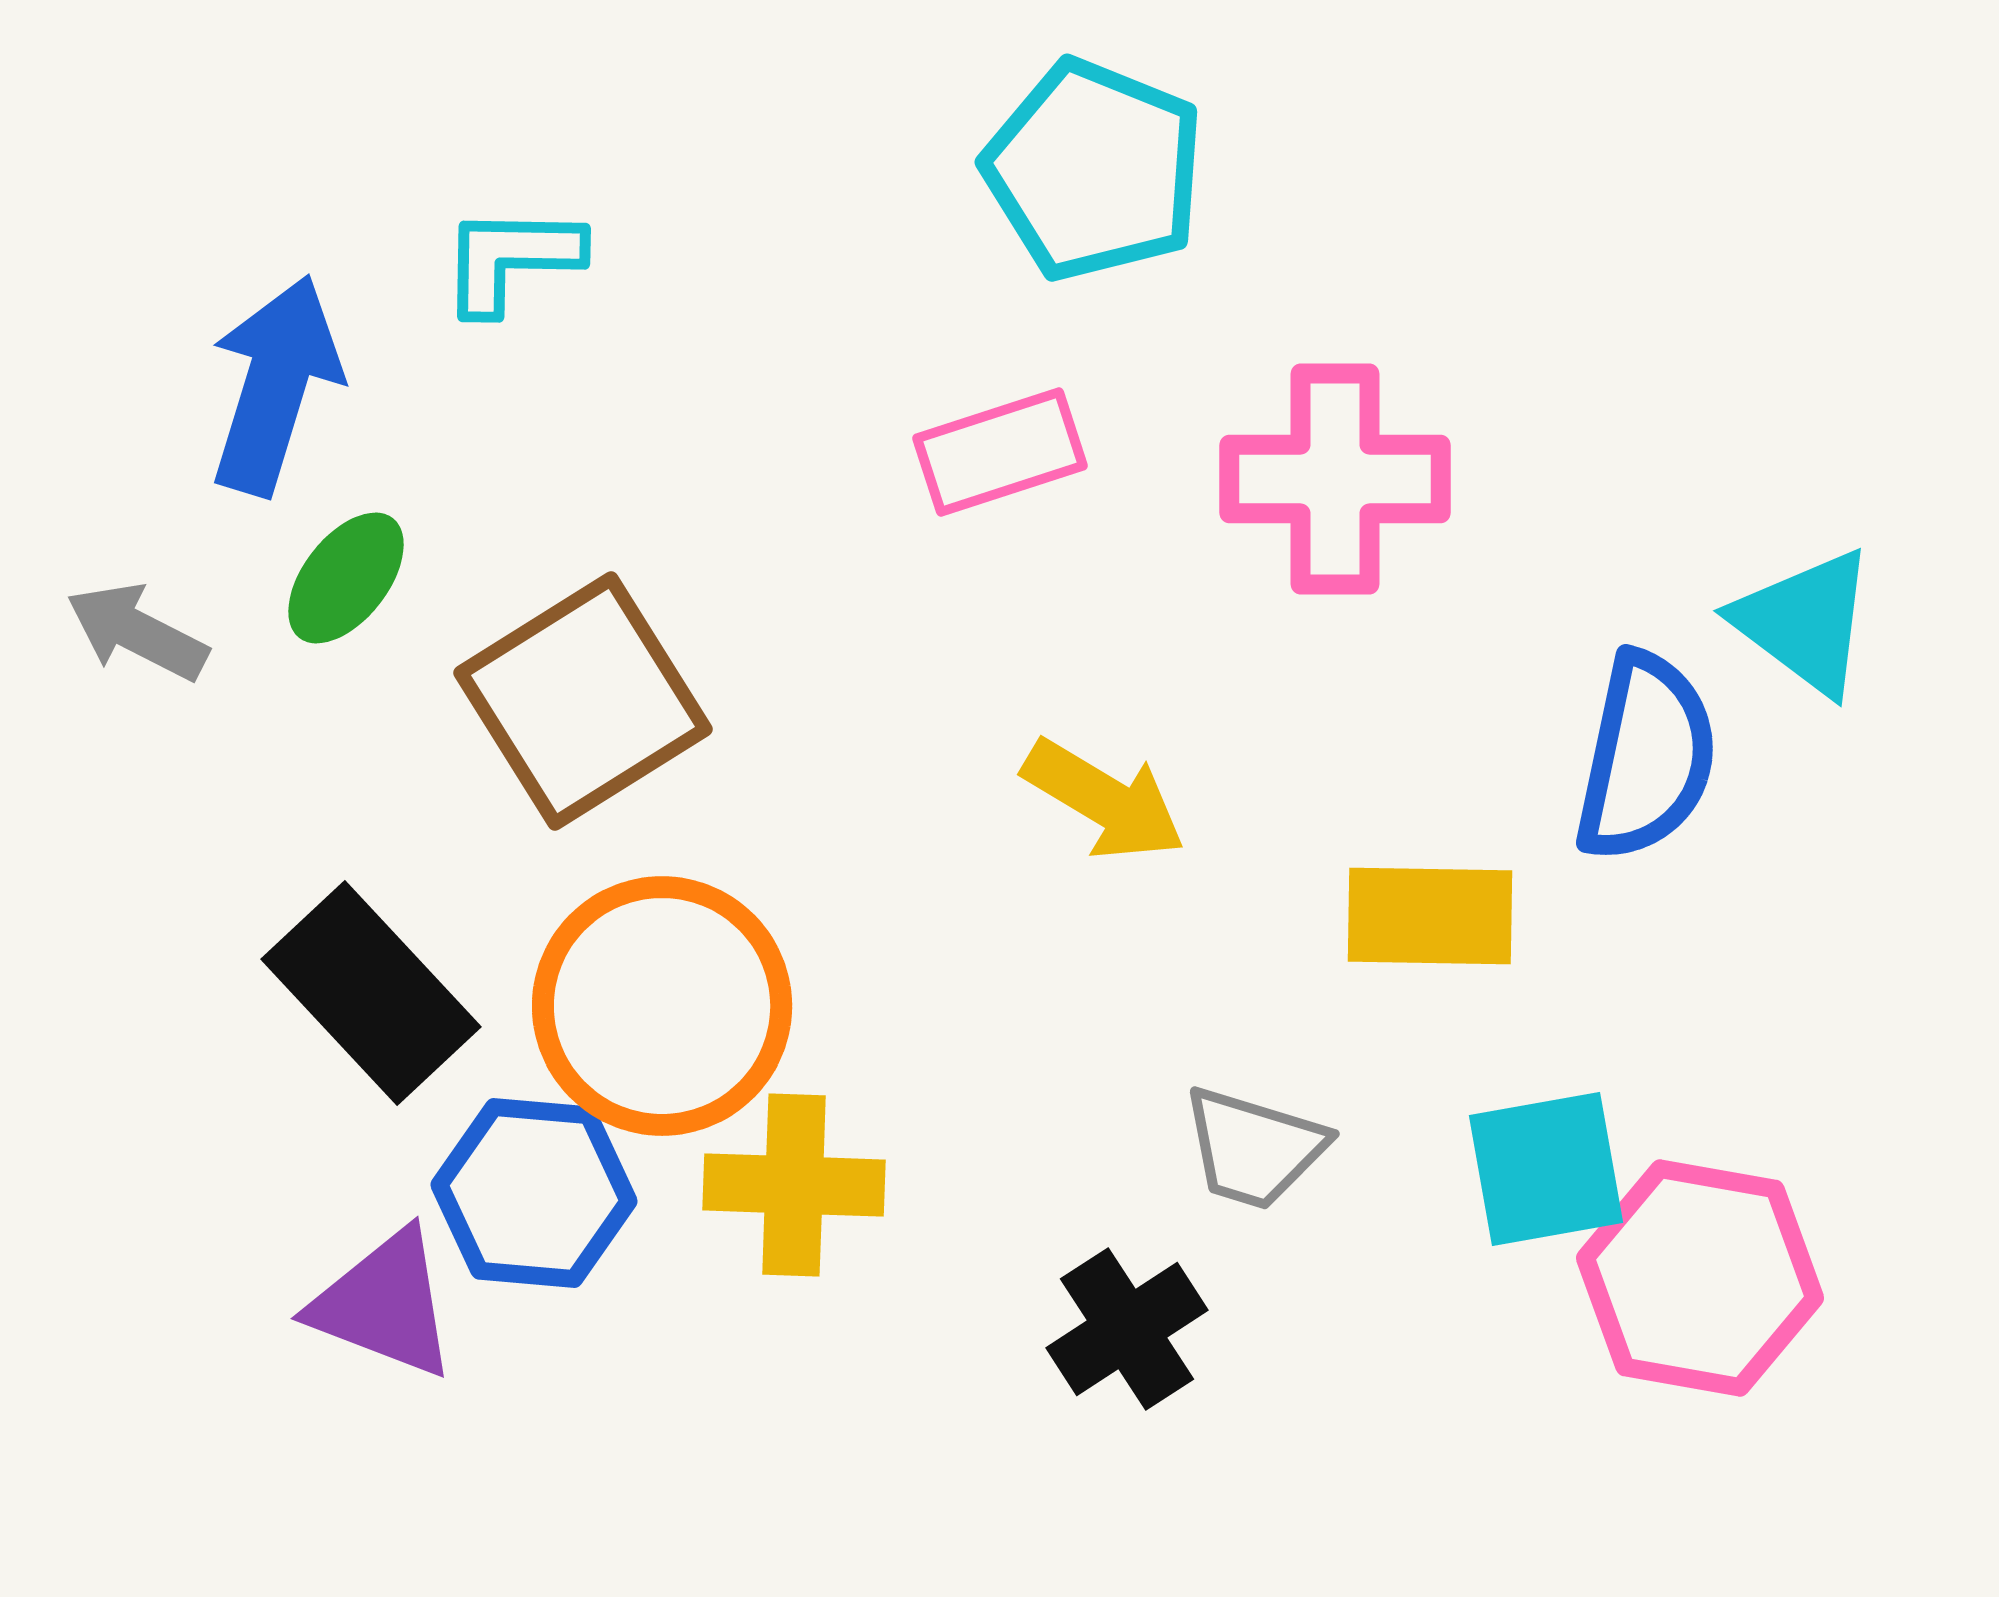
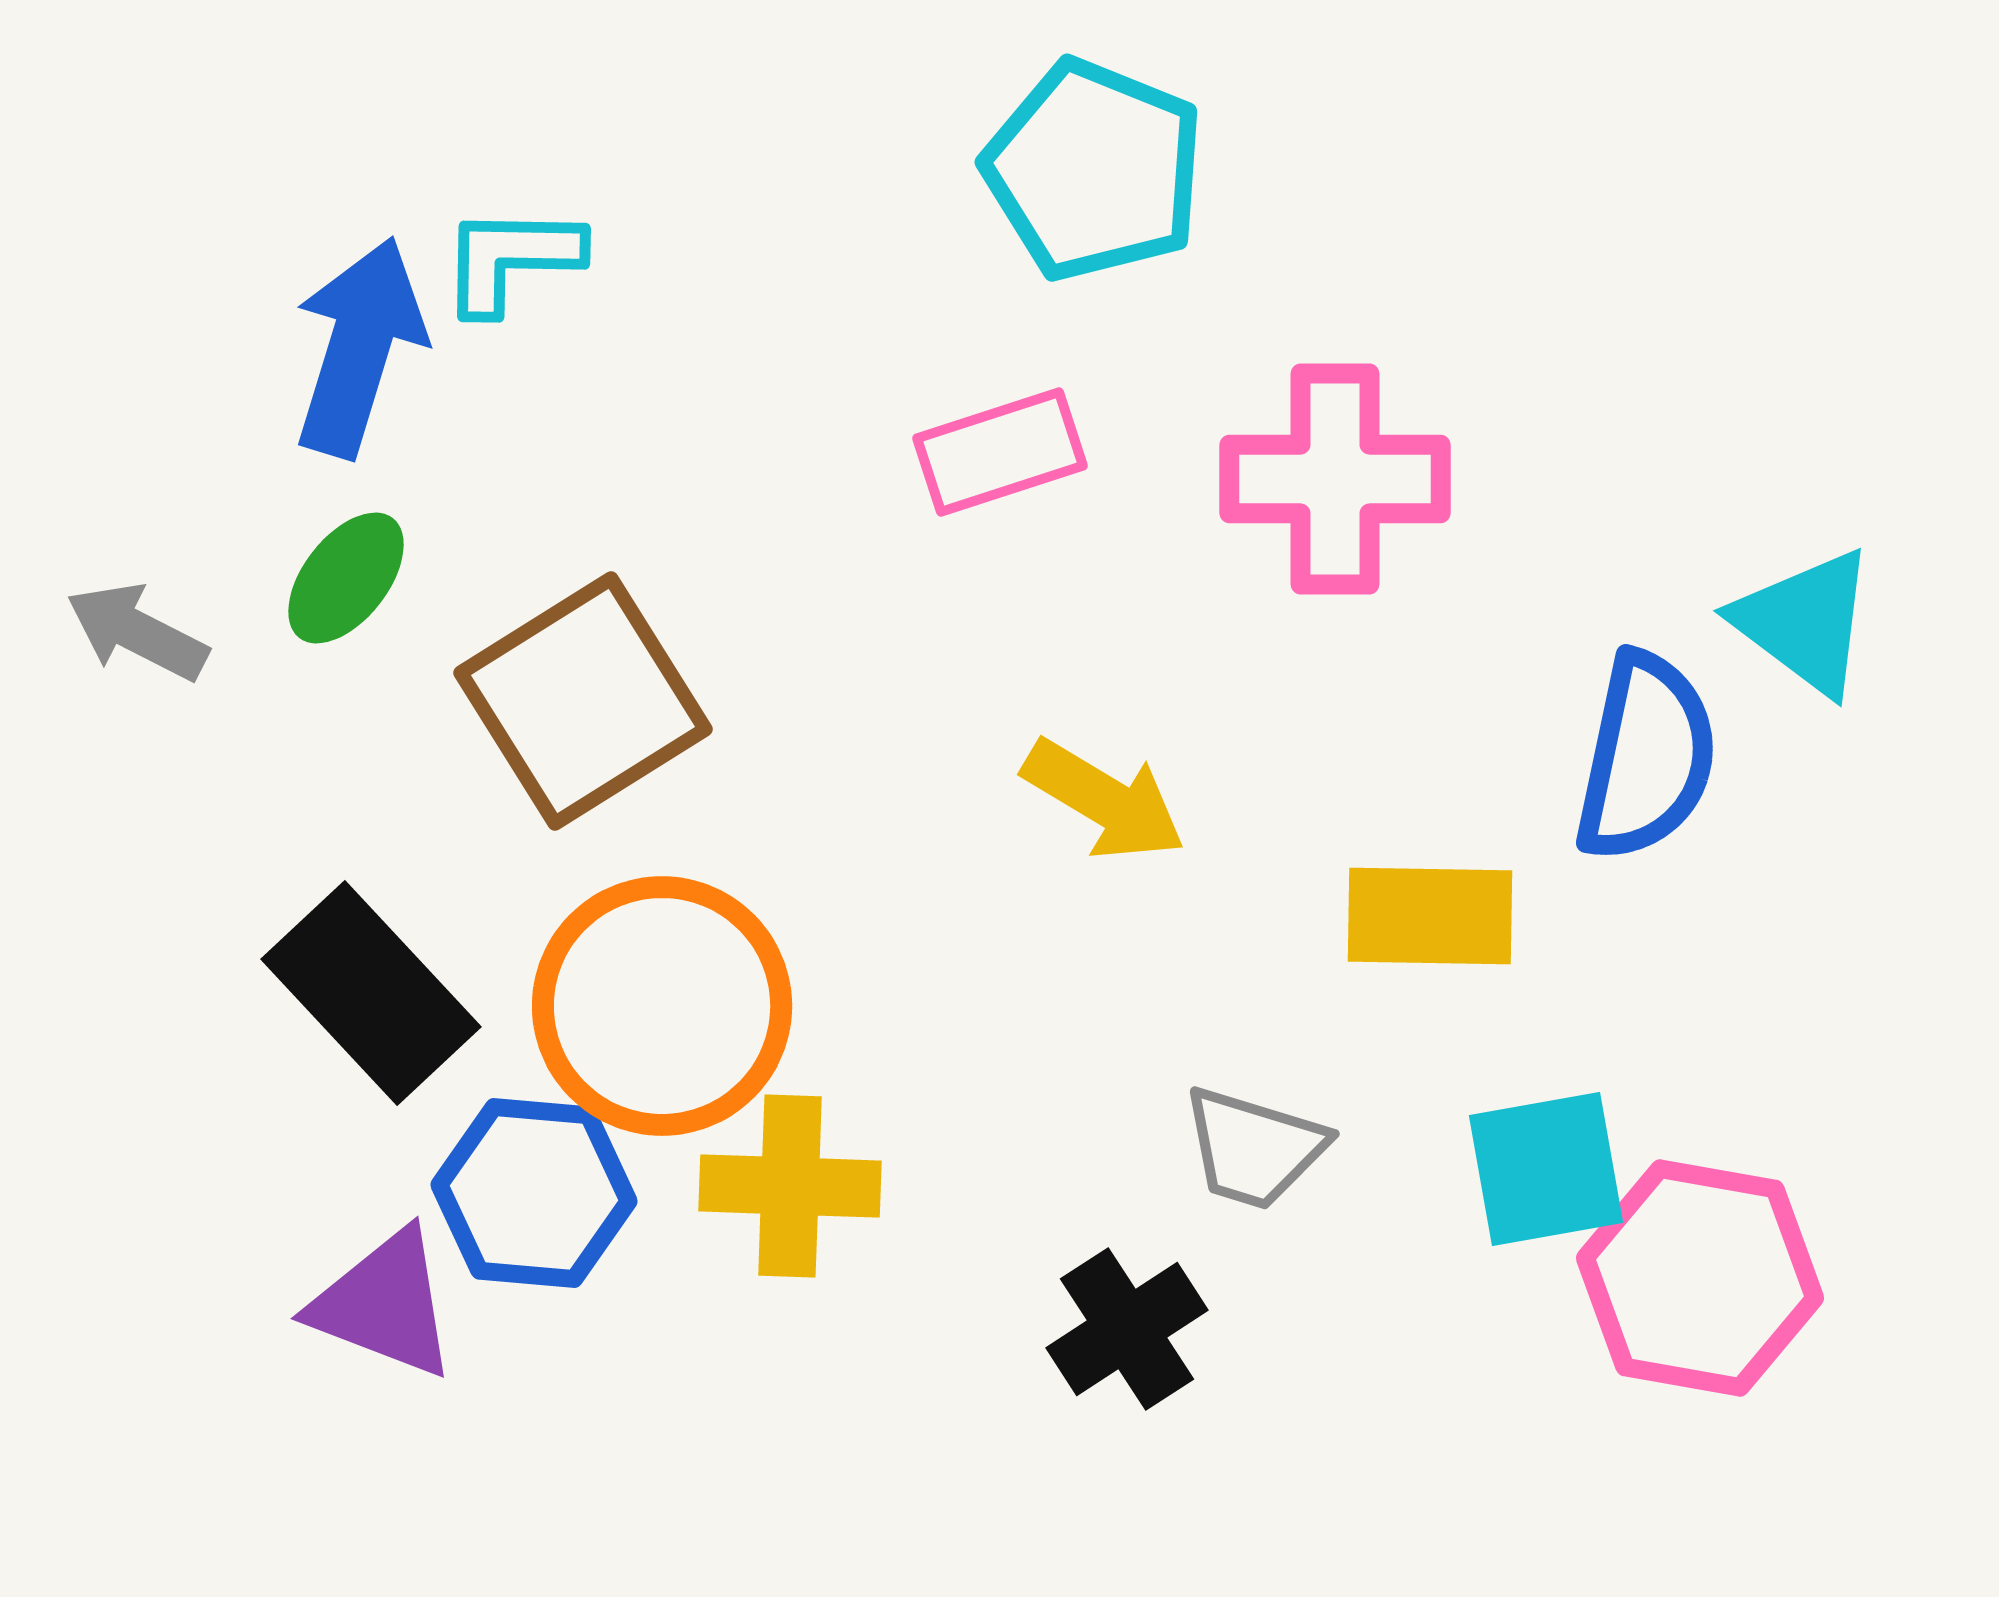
blue arrow: moved 84 px right, 38 px up
yellow cross: moved 4 px left, 1 px down
